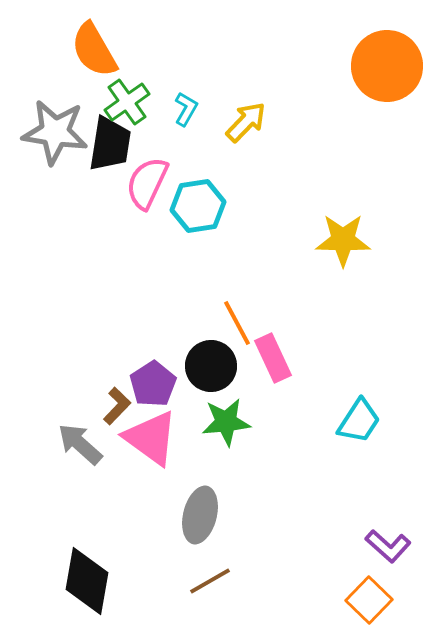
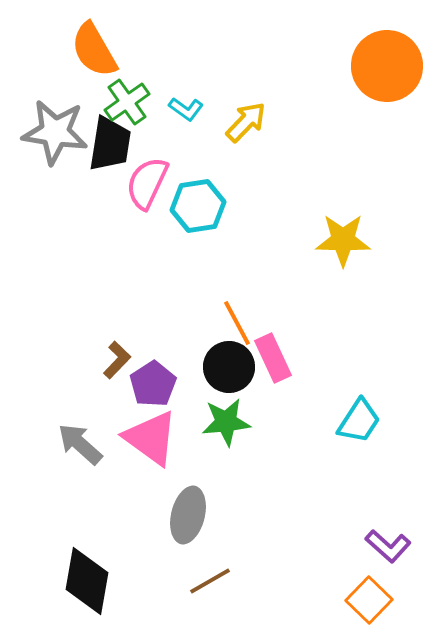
cyan L-shape: rotated 96 degrees clockwise
black circle: moved 18 px right, 1 px down
brown L-shape: moved 46 px up
gray ellipse: moved 12 px left
